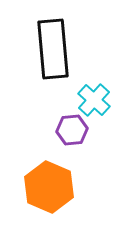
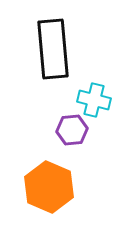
cyan cross: rotated 28 degrees counterclockwise
